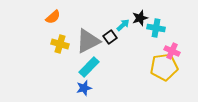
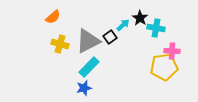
black star: rotated 21 degrees counterclockwise
pink cross: rotated 21 degrees counterclockwise
